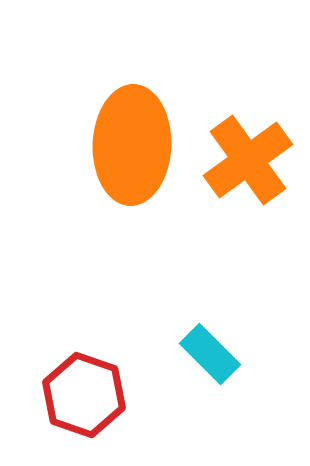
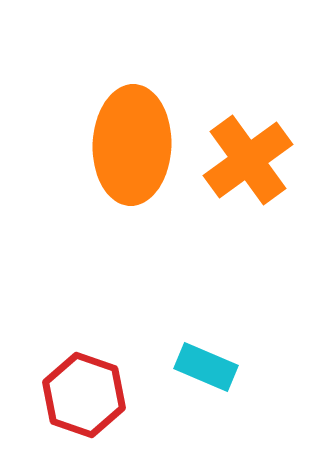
cyan rectangle: moved 4 px left, 13 px down; rotated 22 degrees counterclockwise
